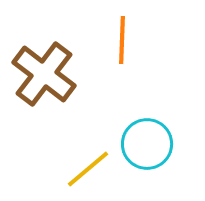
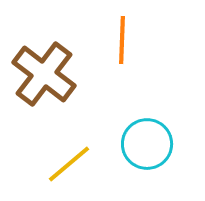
yellow line: moved 19 px left, 5 px up
